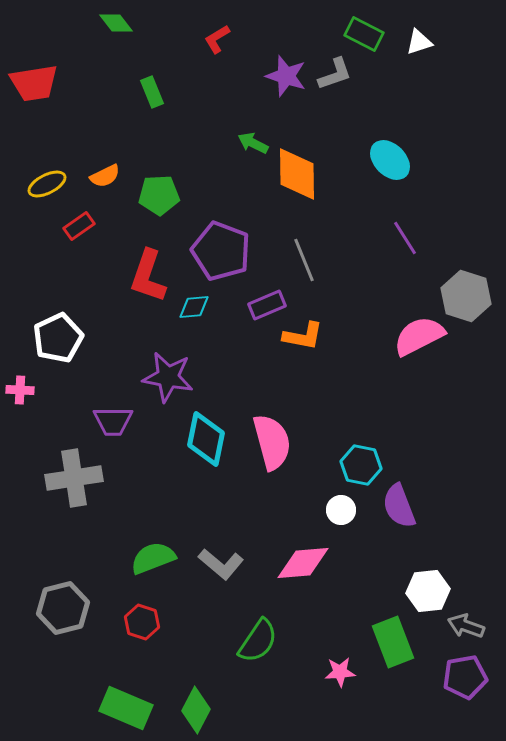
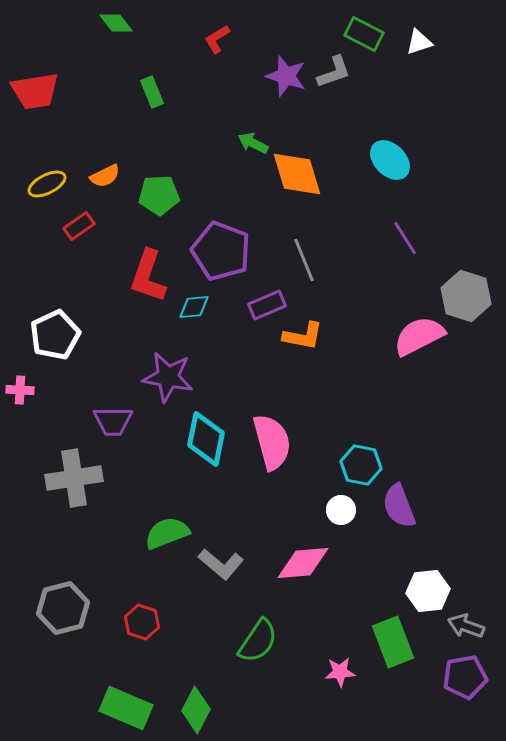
gray L-shape at (335, 74): moved 1 px left, 2 px up
red trapezoid at (34, 83): moved 1 px right, 8 px down
orange diamond at (297, 174): rotated 16 degrees counterclockwise
white pentagon at (58, 338): moved 3 px left, 3 px up
green semicircle at (153, 558): moved 14 px right, 25 px up
